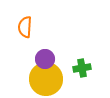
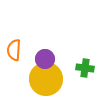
orange semicircle: moved 11 px left, 23 px down
green cross: moved 3 px right; rotated 18 degrees clockwise
